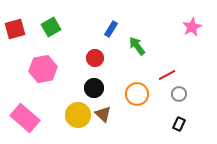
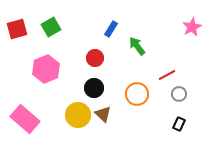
red square: moved 2 px right
pink hexagon: moved 3 px right; rotated 12 degrees counterclockwise
pink rectangle: moved 1 px down
